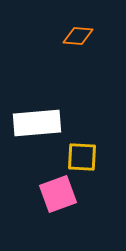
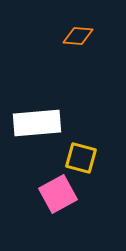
yellow square: moved 1 px left, 1 px down; rotated 12 degrees clockwise
pink square: rotated 9 degrees counterclockwise
